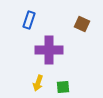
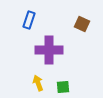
yellow arrow: rotated 140 degrees clockwise
